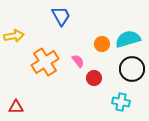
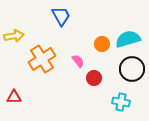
orange cross: moved 3 px left, 3 px up
red triangle: moved 2 px left, 10 px up
